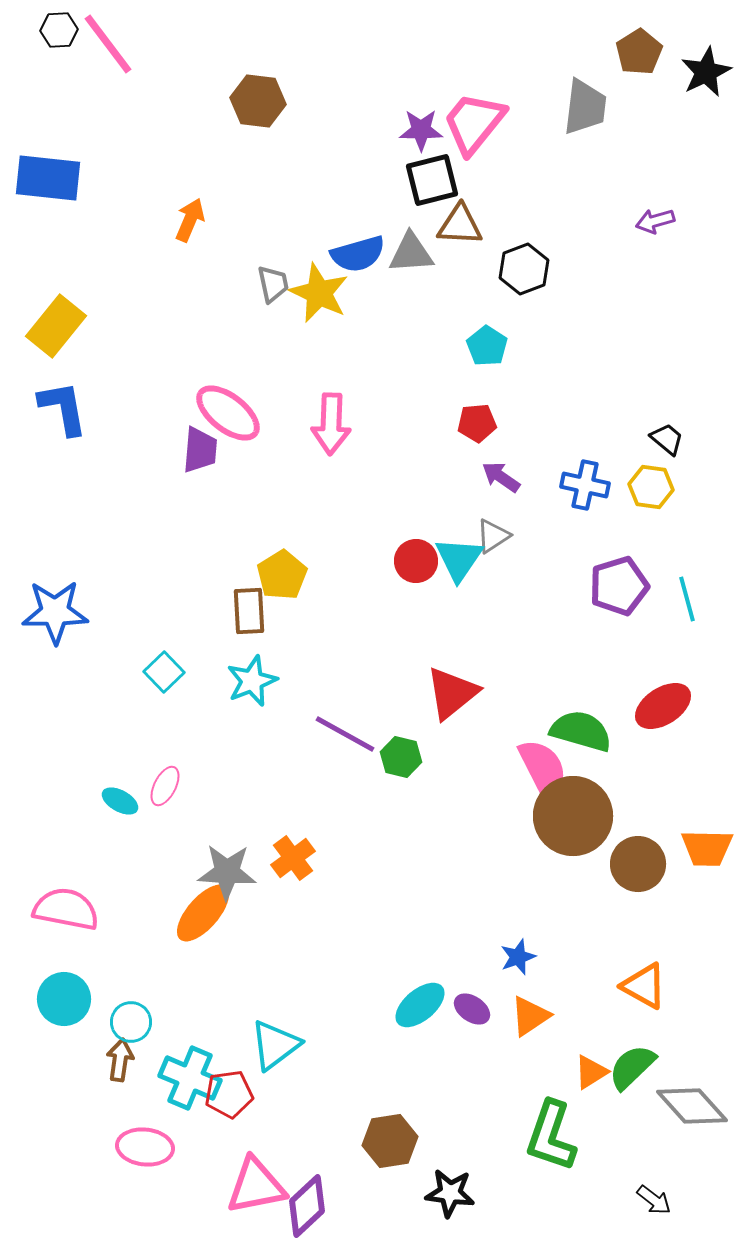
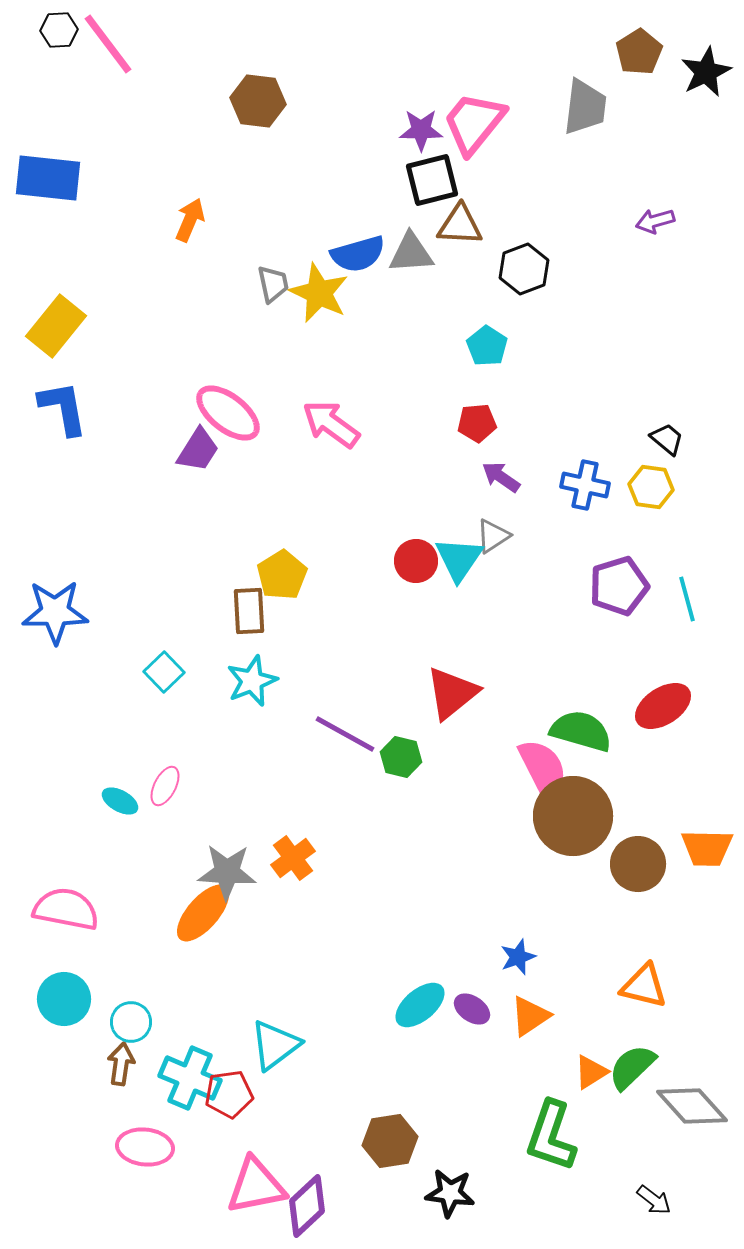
pink arrow at (331, 424): rotated 124 degrees clockwise
purple trapezoid at (200, 450): moved 2 px left; rotated 27 degrees clockwise
orange triangle at (644, 986): rotated 15 degrees counterclockwise
brown arrow at (120, 1060): moved 1 px right, 4 px down
